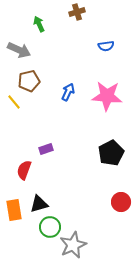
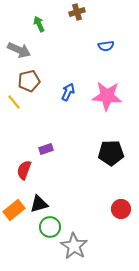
black pentagon: rotated 25 degrees clockwise
red circle: moved 7 px down
orange rectangle: rotated 60 degrees clockwise
gray star: moved 1 px right, 1 px down; rotated 16 degrees counterclockwise
